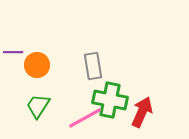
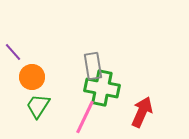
purple line: rotated 48 degrees clockwise
orange circle: moved 5 px left, 12 px down
green cross: moved 8 px left, 12 px up
pink line: moved 1 px up; rotated 36 degrees counterclockwise
